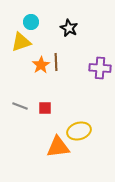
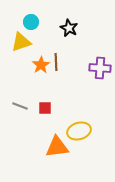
orange triangle: moved 1 px left
